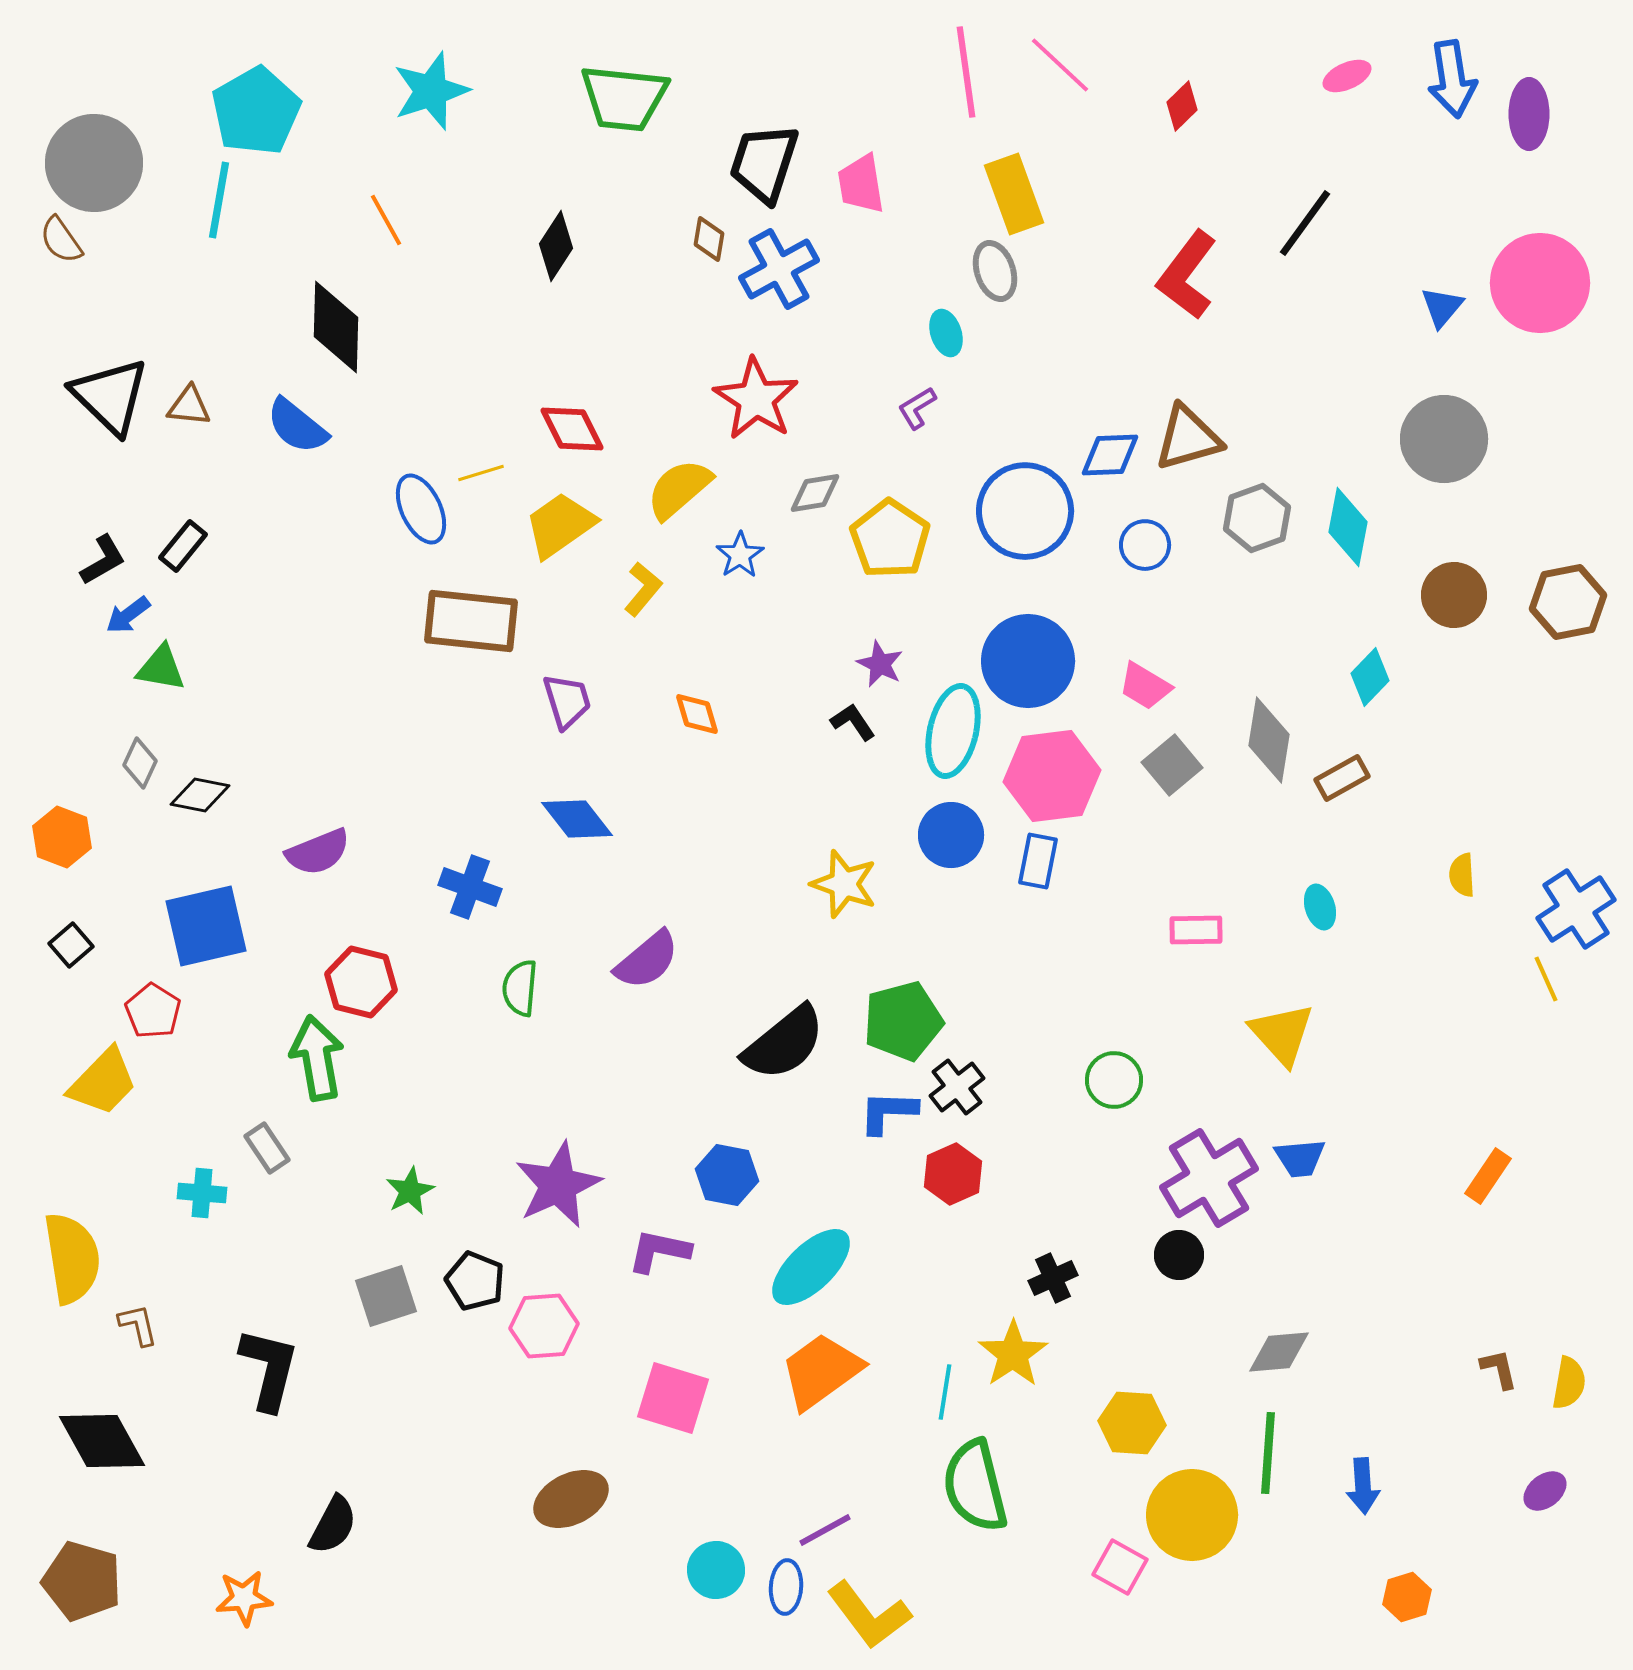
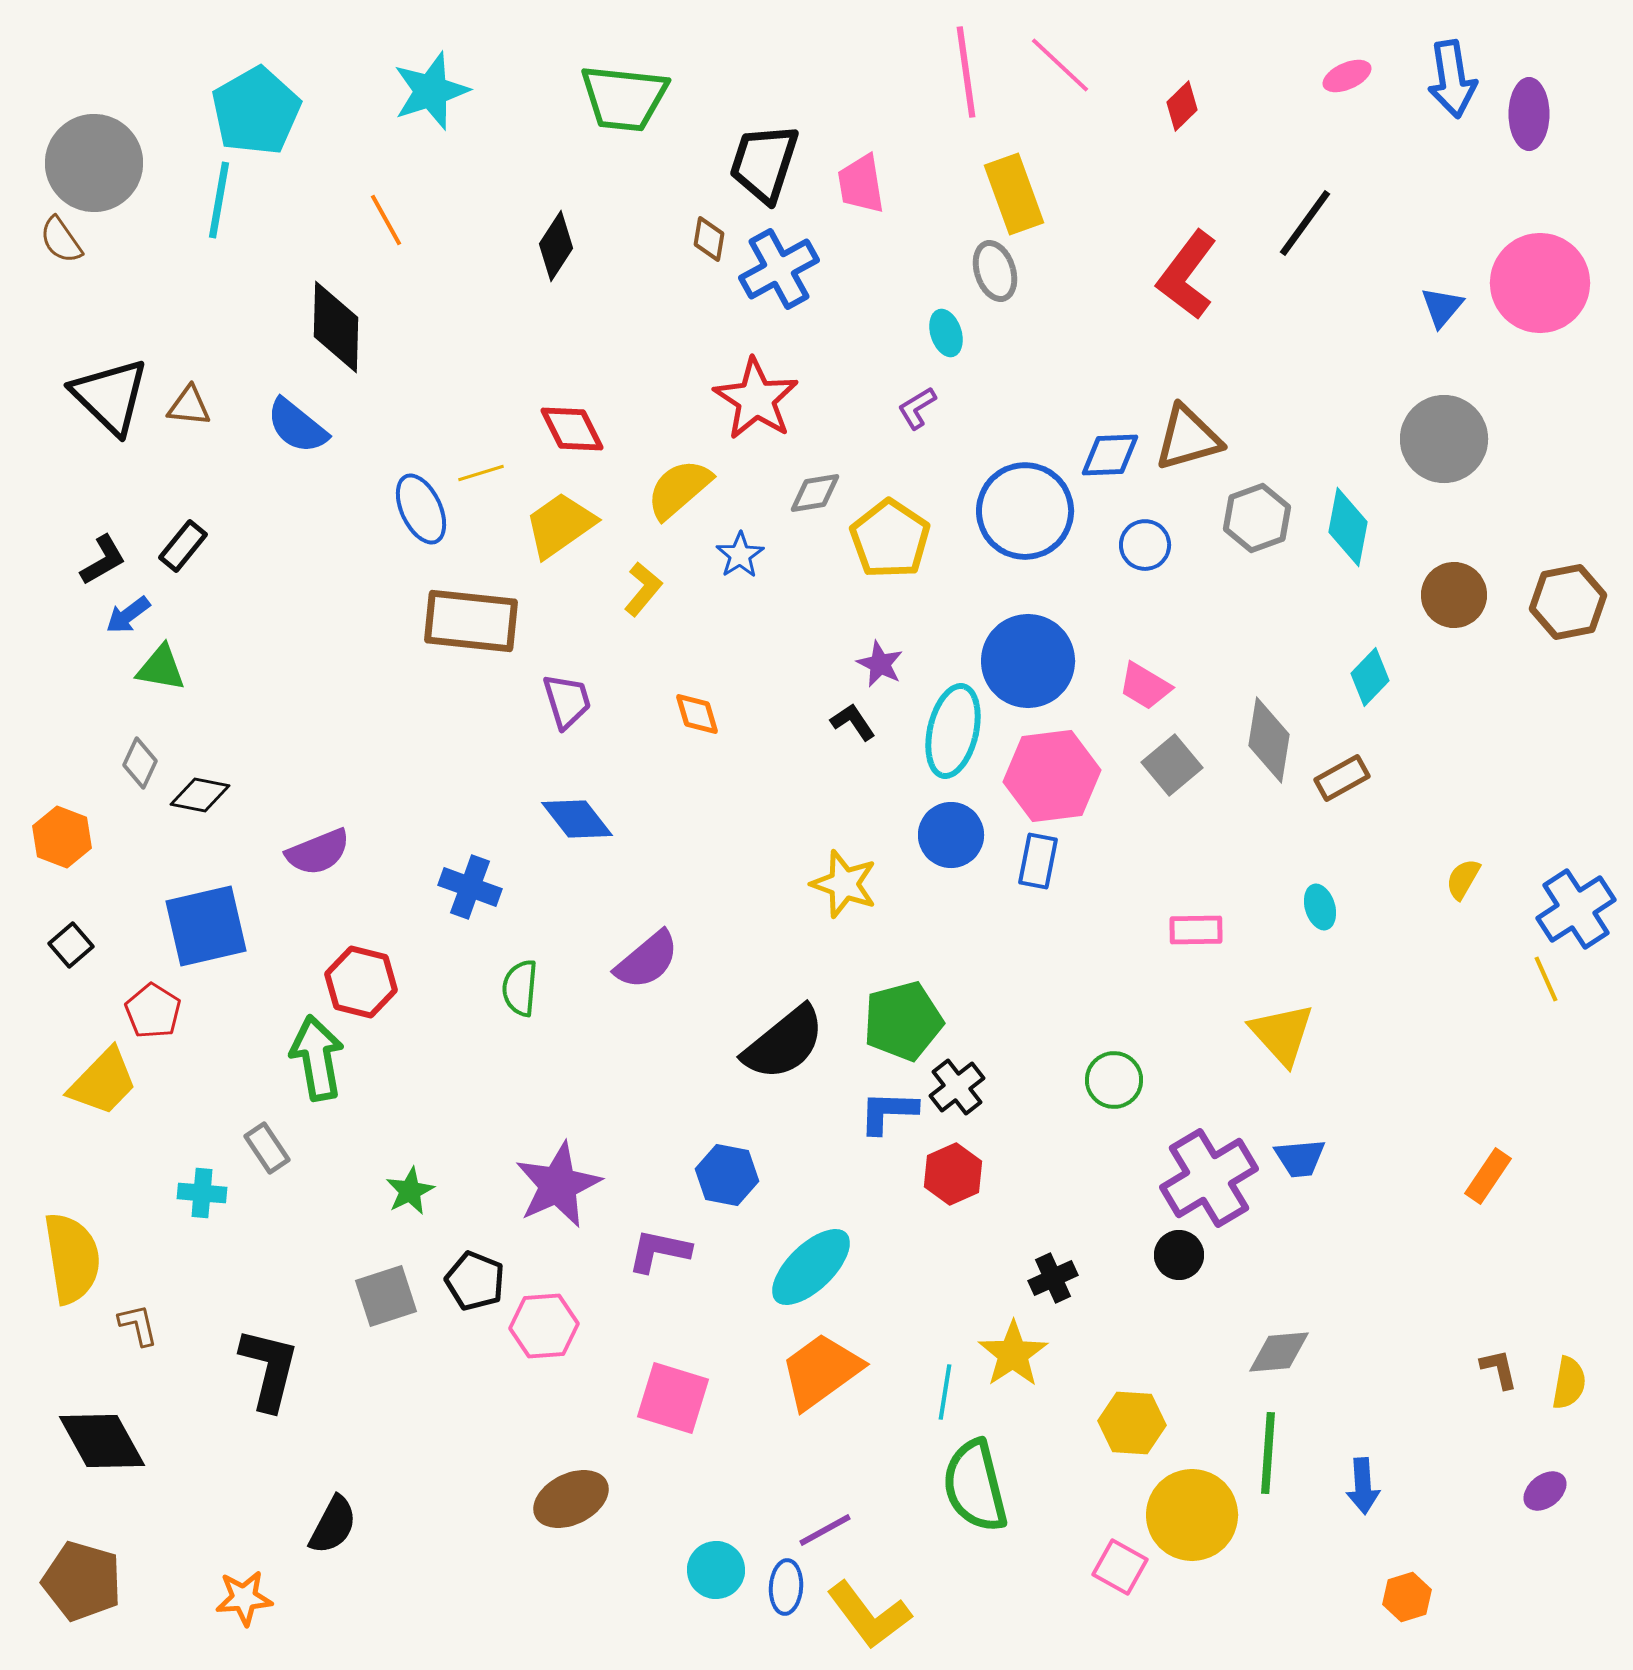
yellow semicircle at (1462, 875): moved 1 px right, 4 px down; rotated 33 degrees clockwise
